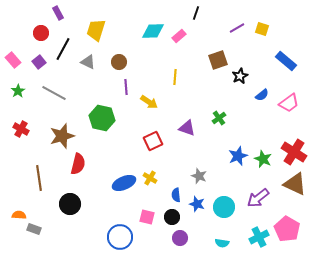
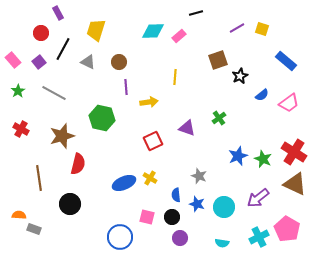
black line at (196, 13): rotated 56 degrees clockwise
yellow arrow at (149, 102): rotated 42 degrees counterclockwise
